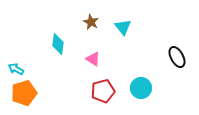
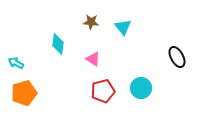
brown star: rotated 21 degrees counterclockwise
cyan arrow: moved 6 px up
